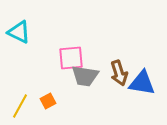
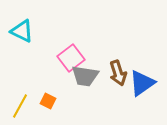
cyan triangle: moved 3 px right, 1 px up
pink square: rotated 32 degrees counterclockwise
brown arrow: moved 1 px left
blue triangle: rotated 44 degrees counterclockwise
orange square: rotated 35 degrees counterclockwise
